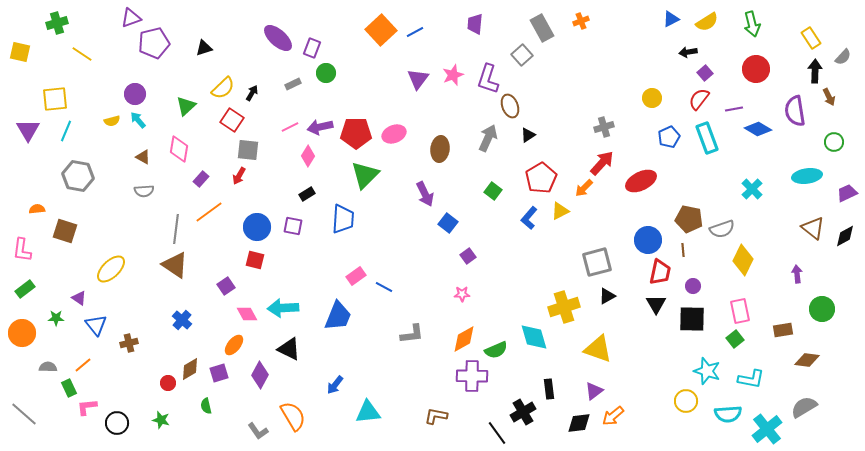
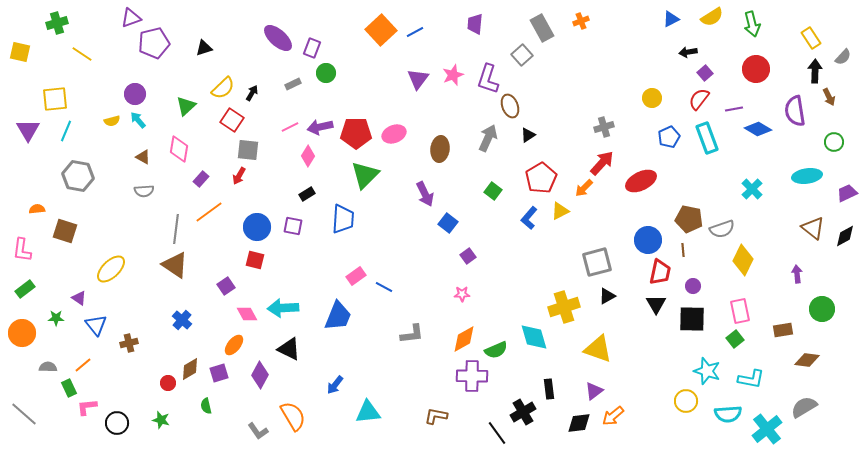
yellow semicircle at (707, 22): moved 5 px right, 5 px up
